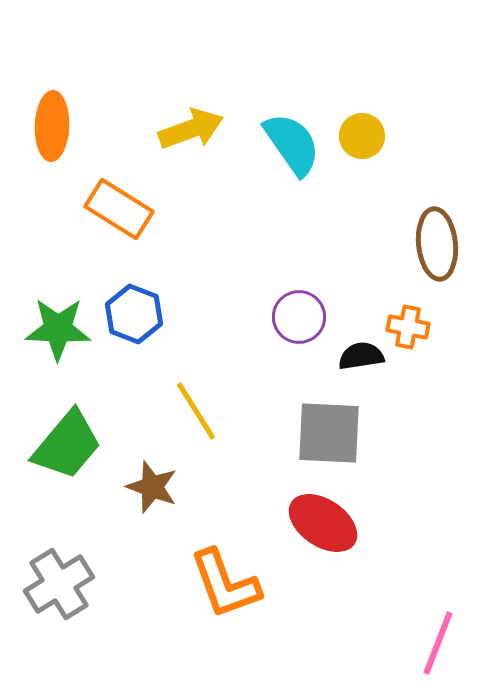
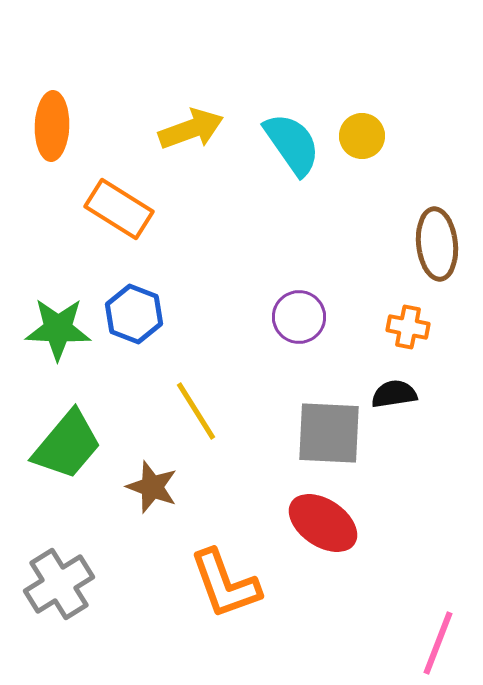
black semicircle: moved 33 px right, 38 px down
